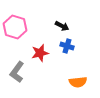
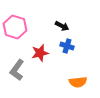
gray L-shape: moved 2 px up
